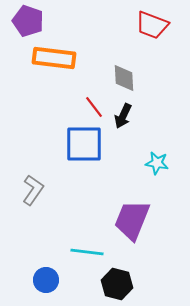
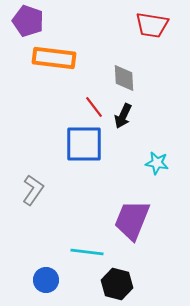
red trapezoid: rotated 12 degrees counterclockwise
